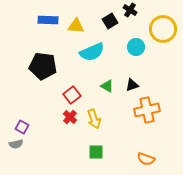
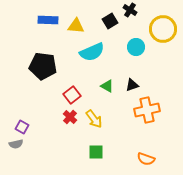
yellow arrow: rotated 18 degrees counterclockwise
